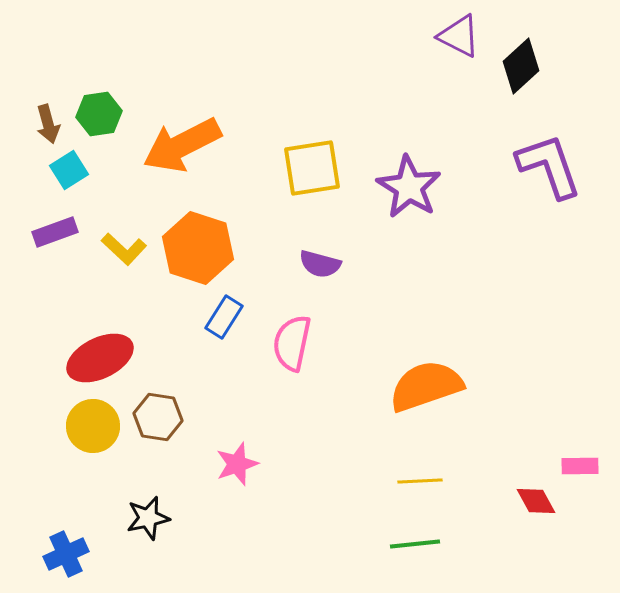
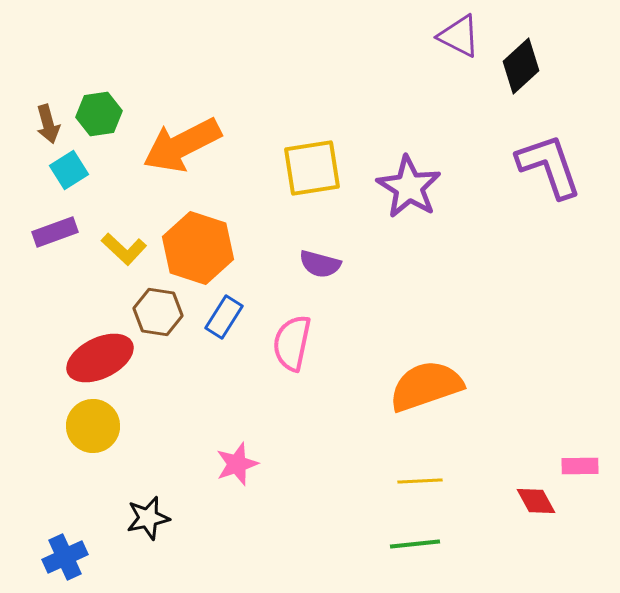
brown hexagon: moved 105 px up
blue cross: moved 1 px left, 3 px down
